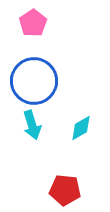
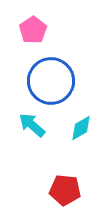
pink pentagon: moved 7 px down
blue circle: moved 17 px right
cyan arrow: rotated 148 degrees clockwise
